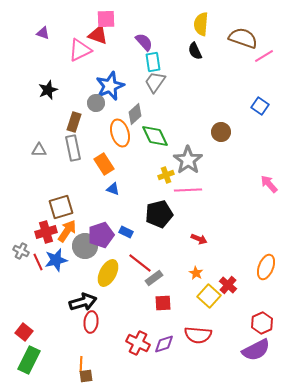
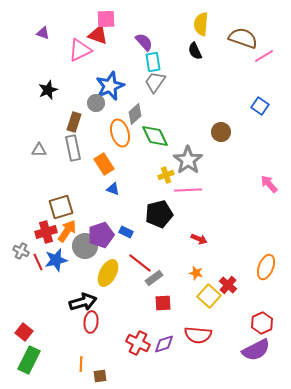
orange star at (196, 273): rotated 16 degrees counterclockwise
brown square at (86, 376): moved 14 px right
